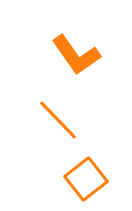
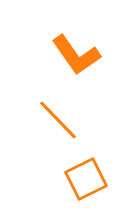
orange square: rotated 12 degrees clockwise
